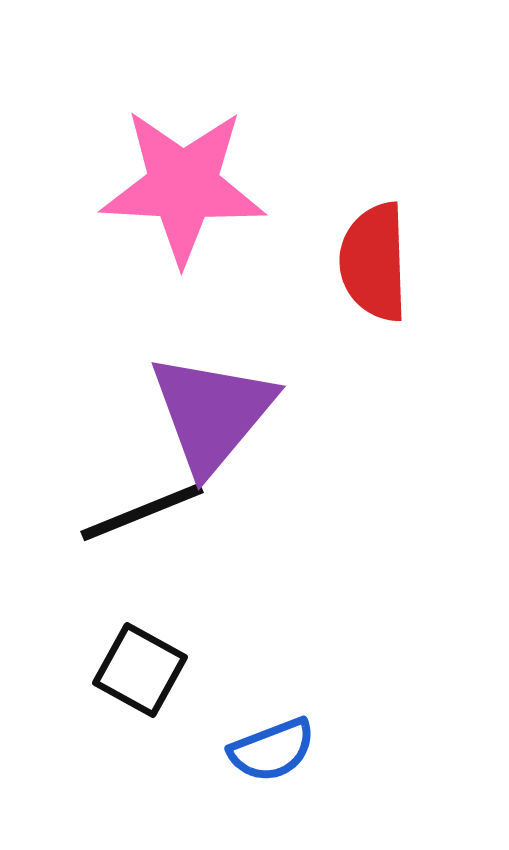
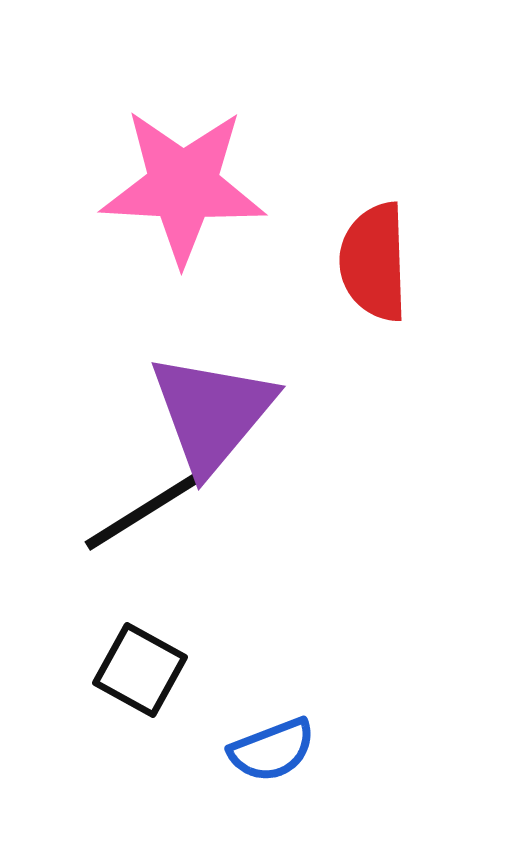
black line: rotated 10 degrees counterclockwise
